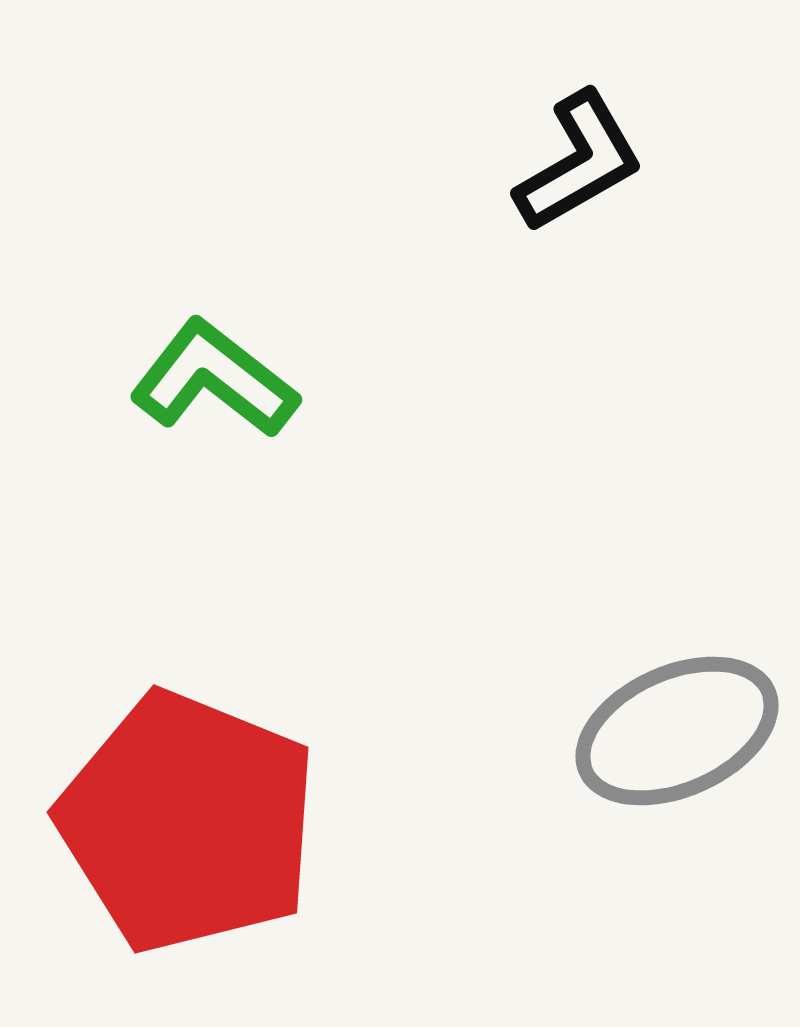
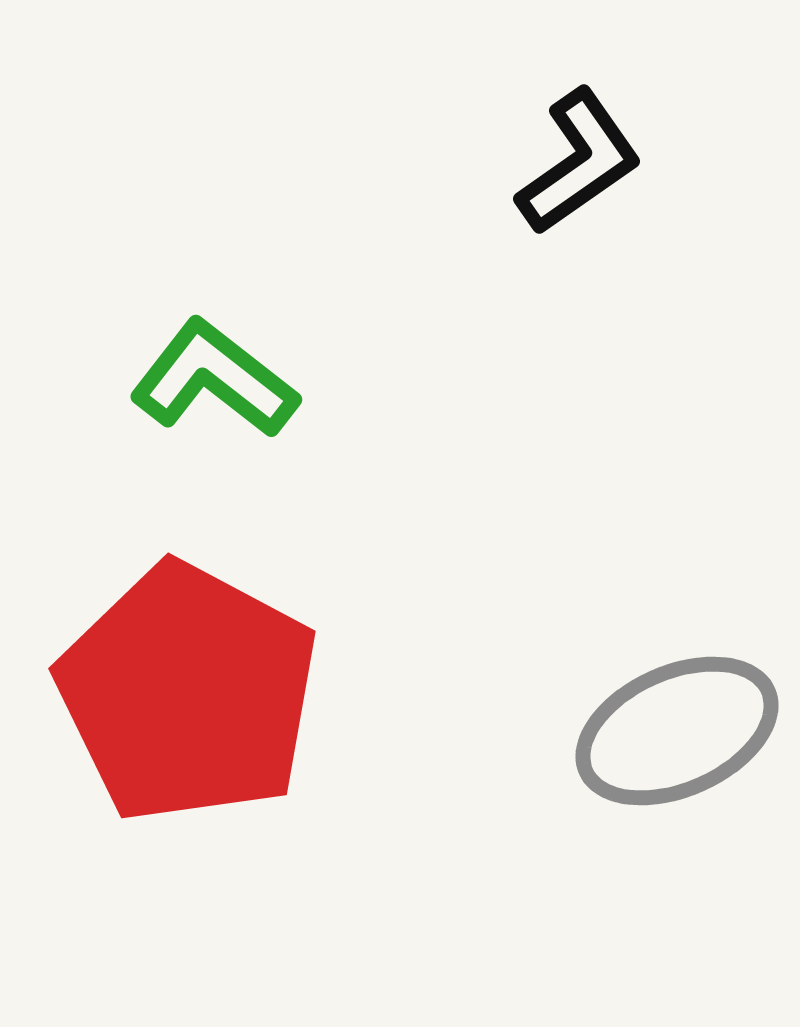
black L-shape: rotated 5 degrees counterclockwise
red pentagon: moved 129 px up; rotated 6 degrees clockwise
